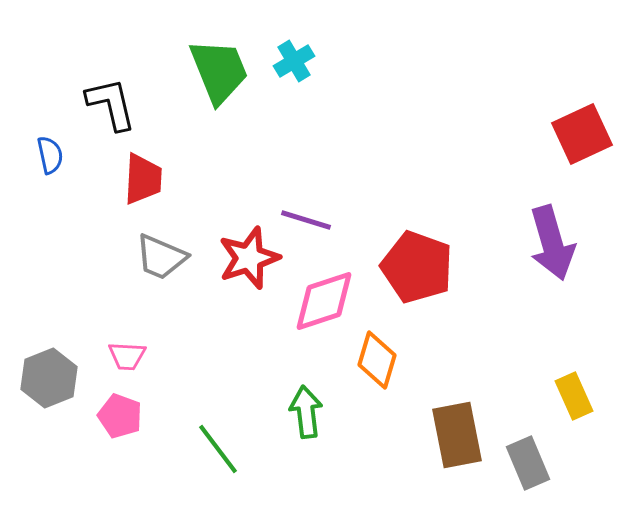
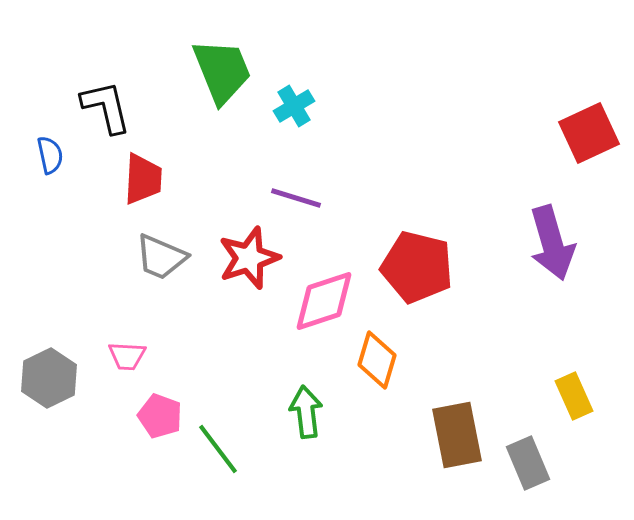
cyan cross: moved 45 px down
green trapezoid: moved 3 px right
black L-shape: moved 5 px left, 3 px down
red square: moved 7 px right, 1 px up
purple line: moved 10 px left, 22 px up
red pentagon: rotated 6 degrees counterclockwise
gray hexagon: rotated 4 degrees counterclockwise
pink pentagon: moved 40 px right
